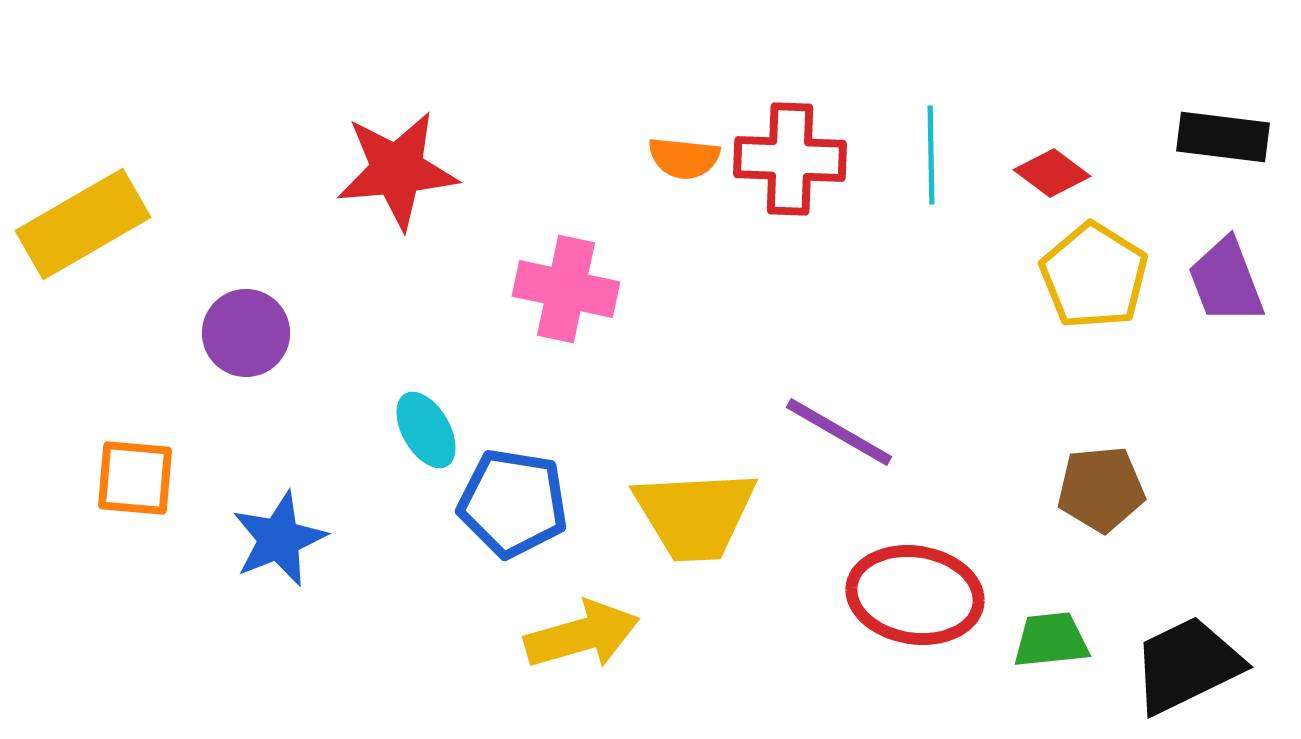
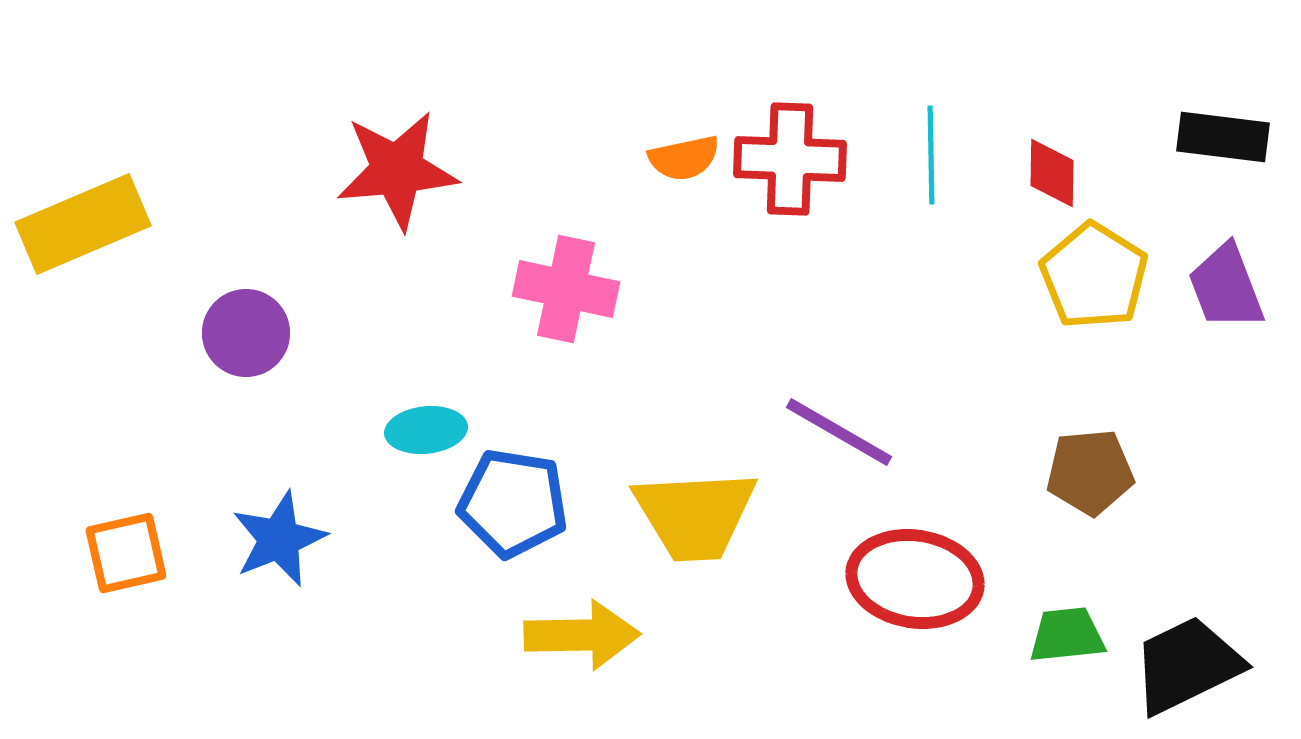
orange semicircle: rotated 18 degrees counterclockwise
red diamond: rotated 54 degrees clockwise
yellow rectangle: rotated 7 degrees clockwise
purple trapezoid: moved 6 px down
cyan ellipse: rotated 66 degrees counterclockwise
orange square: moved 9 px left, 75 px down; rotated 18 degrees counterclockwise
brown pentagon: moved 11 px left, 17 px up
red ellipse: moved 16 px up
yellow arrow: rotated 15 degrees clockwise
green trapezoid: moved 16 px right, 5 px up
